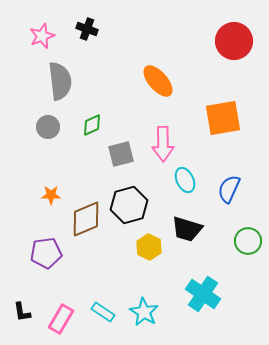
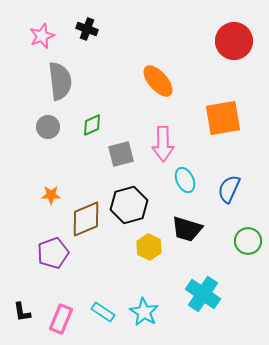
purple pentagon: moved 7 px right; rotated 12 degrees counterclockwise
pink rectangle: rotated 8 degrees counterclockwise
